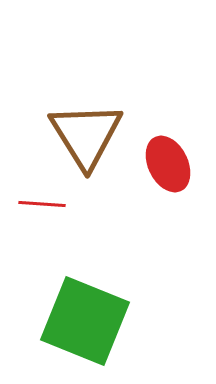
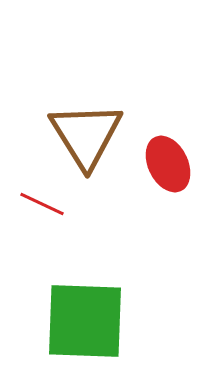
red line: rotated 21 degrees clockwise
green square: rotated 20 degrees counterclockwise
